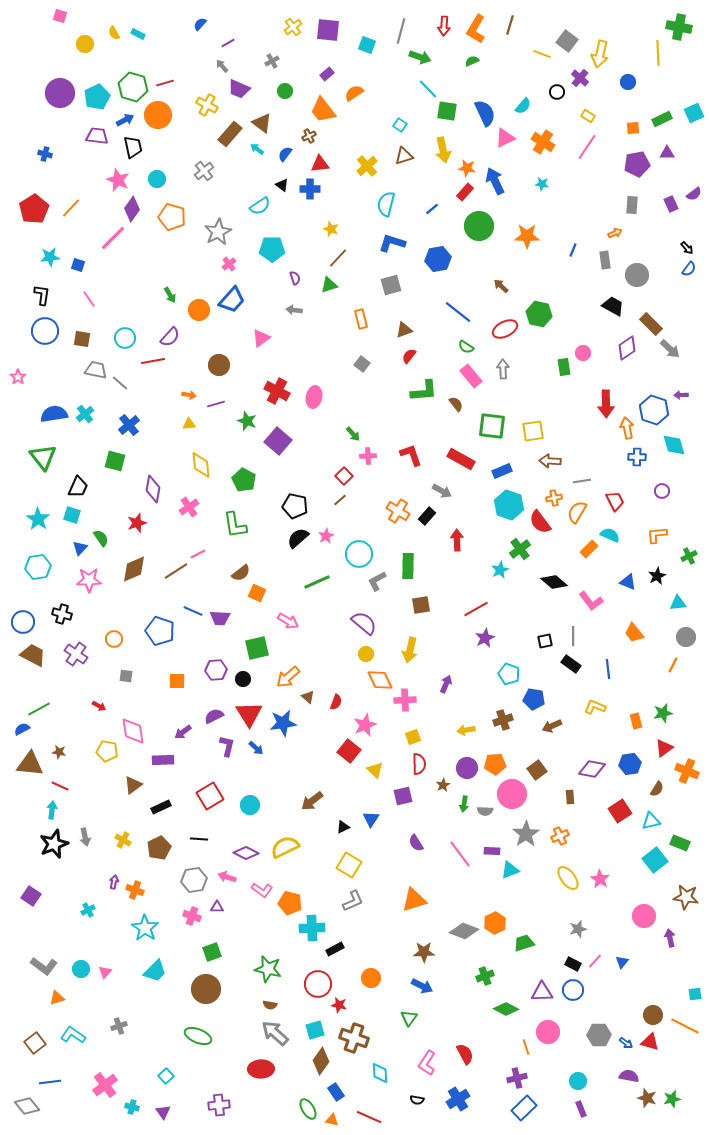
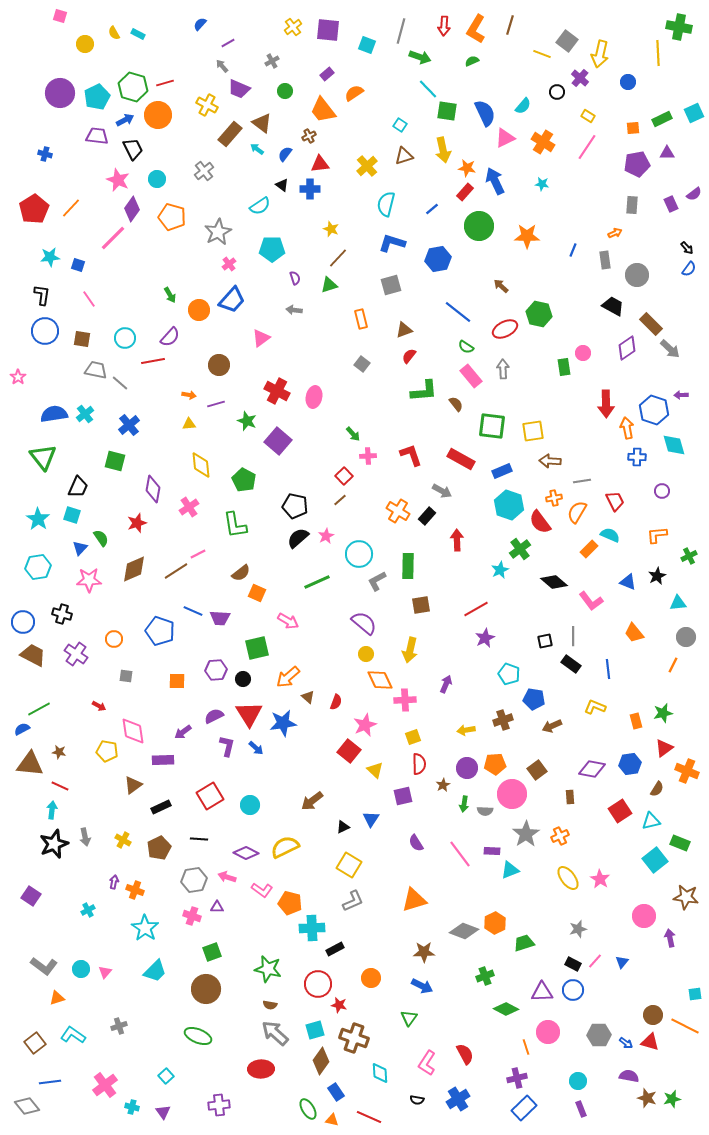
black trapezoid at (133, 147): moved 2 px down; rotated 15 degrees counterclockwise
